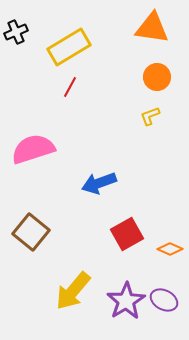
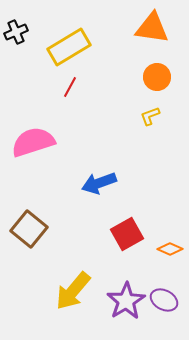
pink semicircle: moved 7 px up
brown square: moved 2 px left, 3 px up
